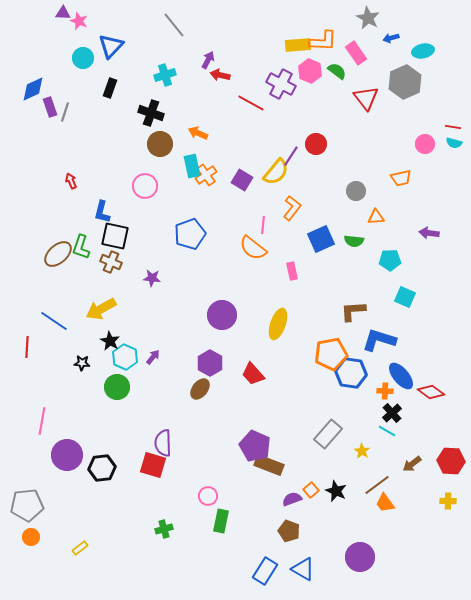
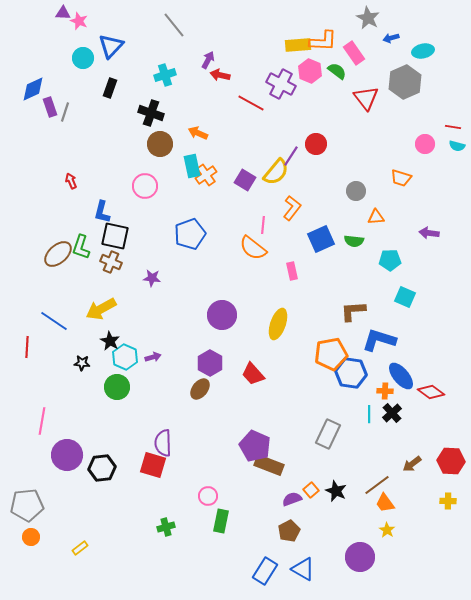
pink rectangle at (356, 53): moved 2 px left
cyan semicircle at (454, 143): moved 3 px right, 3 px down
orange trapezoid at (401, 178): rotated 30 degrees clockwise
purple square at (242, 180): moved 3 px right
purple arrow at (153, 357): rotated 35 degrees clockwise
cyan line at (387, 431): moved 18 px left, 17 px up; rotated 60 degrees clockwise
gray rectangle at (328, 434): rotated 16 degrees counterclockwise
yellow star at (362, 451): moved 25 px right, 79 px down
green cross at (164, 529): moved 2 px right, 2 px up
brown pentagon at (289, 531): rotated 25 degrees clockwise
